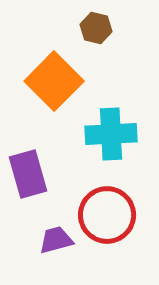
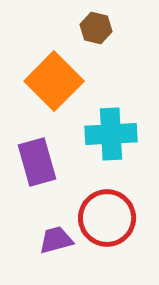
purple rectangle: moved 9 px right, 12 px up
red circle: moved 3 px down
